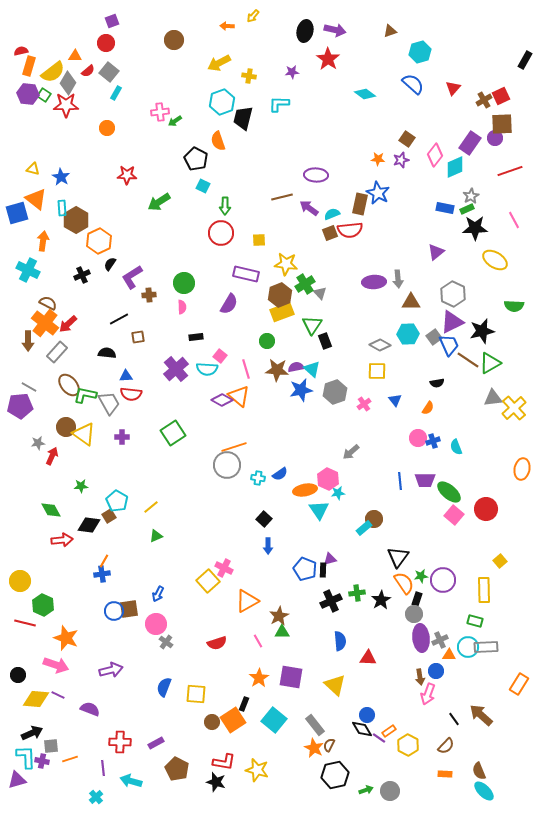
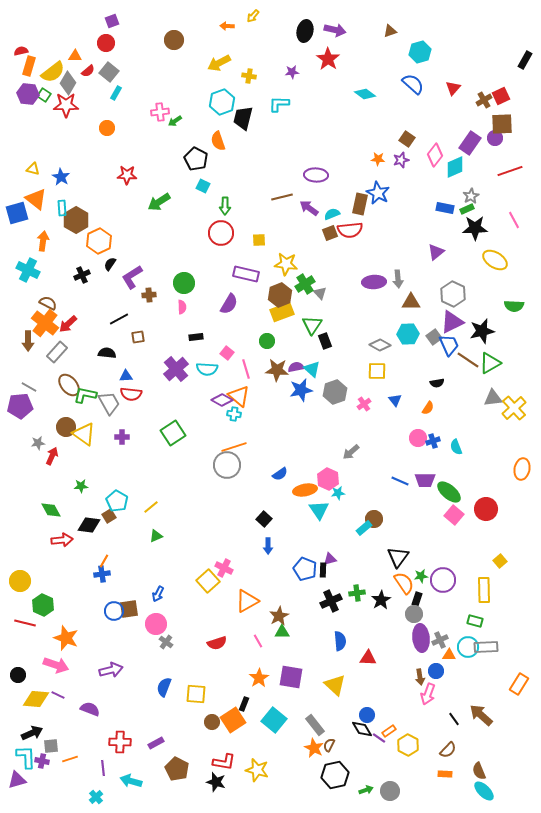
pink square at (220, 356): moved 7 px right, 3 px up
cyan cross at (258, 478): moved 24 px left, 64 px up
blue line at (400, 481): rotated 60 degrees counterclockwise
brown semicircle at (446, 746): moved 2 px right, 4 px down
